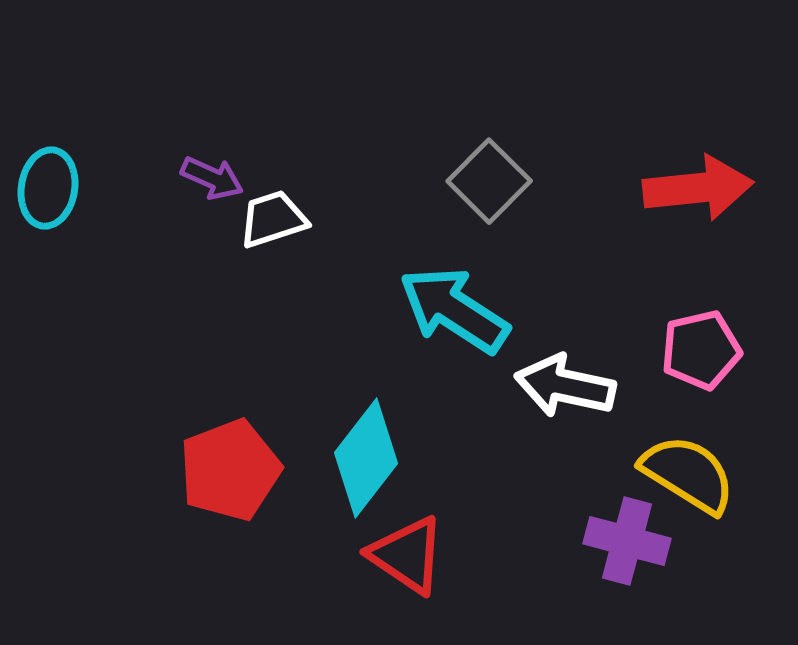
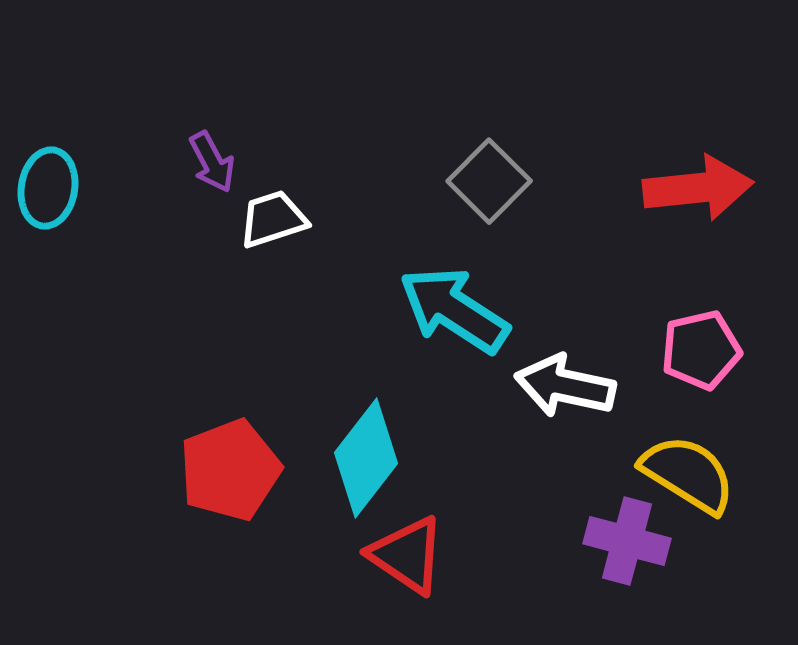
purple arrow: moved 16 px up; rotated 38 degrees clockwise
